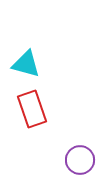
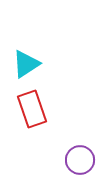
cyan triangle: rotated 48 degrees counterclockwise
